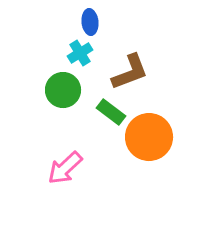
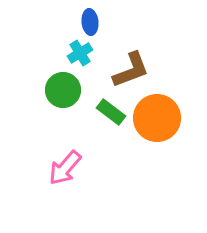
brown L-shape: moved 1 px right, 2 px up
orange circle: moved 8 px right, 19 px up
pink arrow: rotated 6 degrees counterclockwise
